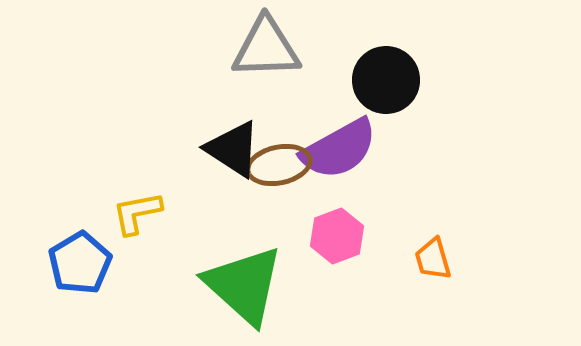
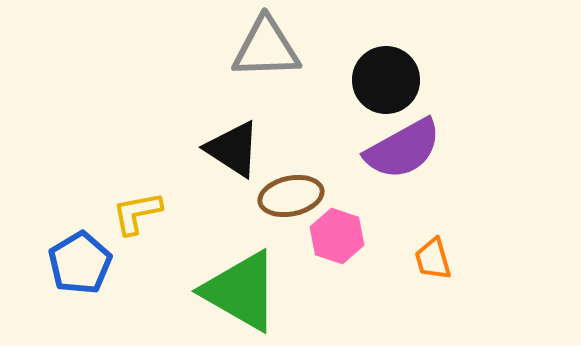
purple semicircle: moved 64 px right
brown ellipse: moved 12 px right, 31 px down
pink hexagon: rotated 20 degrees counterclockwise
green triangle: moved 3 px left, 6 px down; rotated 12 degrees counterclockwise
